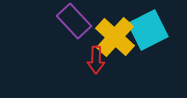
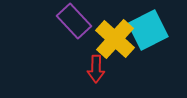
yellow cross: moved 2 px down
red arrow: moved 9 px down
